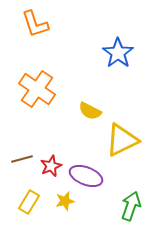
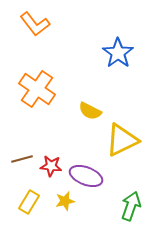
orange L-shape: rotated 20 degrees counterclockwise
red star: rotated 30 degrees clockwise
